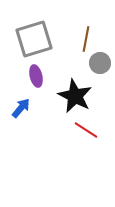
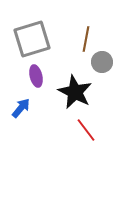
gray square: moved 2 px left
gray circle: moved 2 px right, 1 px up
black star: moved 4 px up
red line: rotated 20 degrees clockwise
